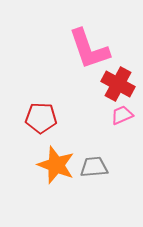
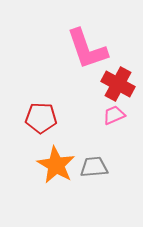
pink L-shape: moved 2 px left
pink trapezoid: moved 8 px left
orange star: rotated 9 degrees clockwise
